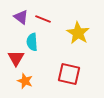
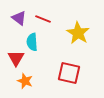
purple triangle: moved 2 px left, 1 px down
red square: moved 1 px up
